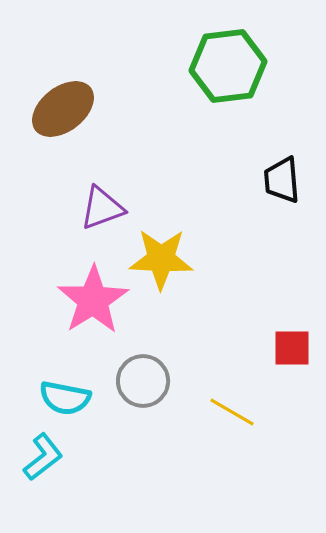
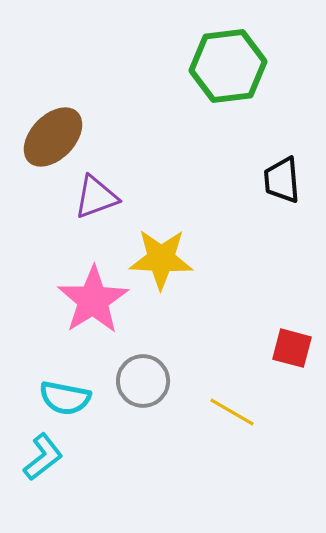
brown ellipse: moved 10 px left, 28 px down; rotated 8 degrees counterclockwise
purple triangle: moved 6 px left, 11 px up
red square: rotated 15 degrees clockwise
